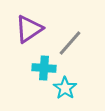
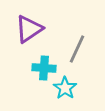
gray line: moved 7 px right, 6 px down; rotated 16 degrees counterclockwise
